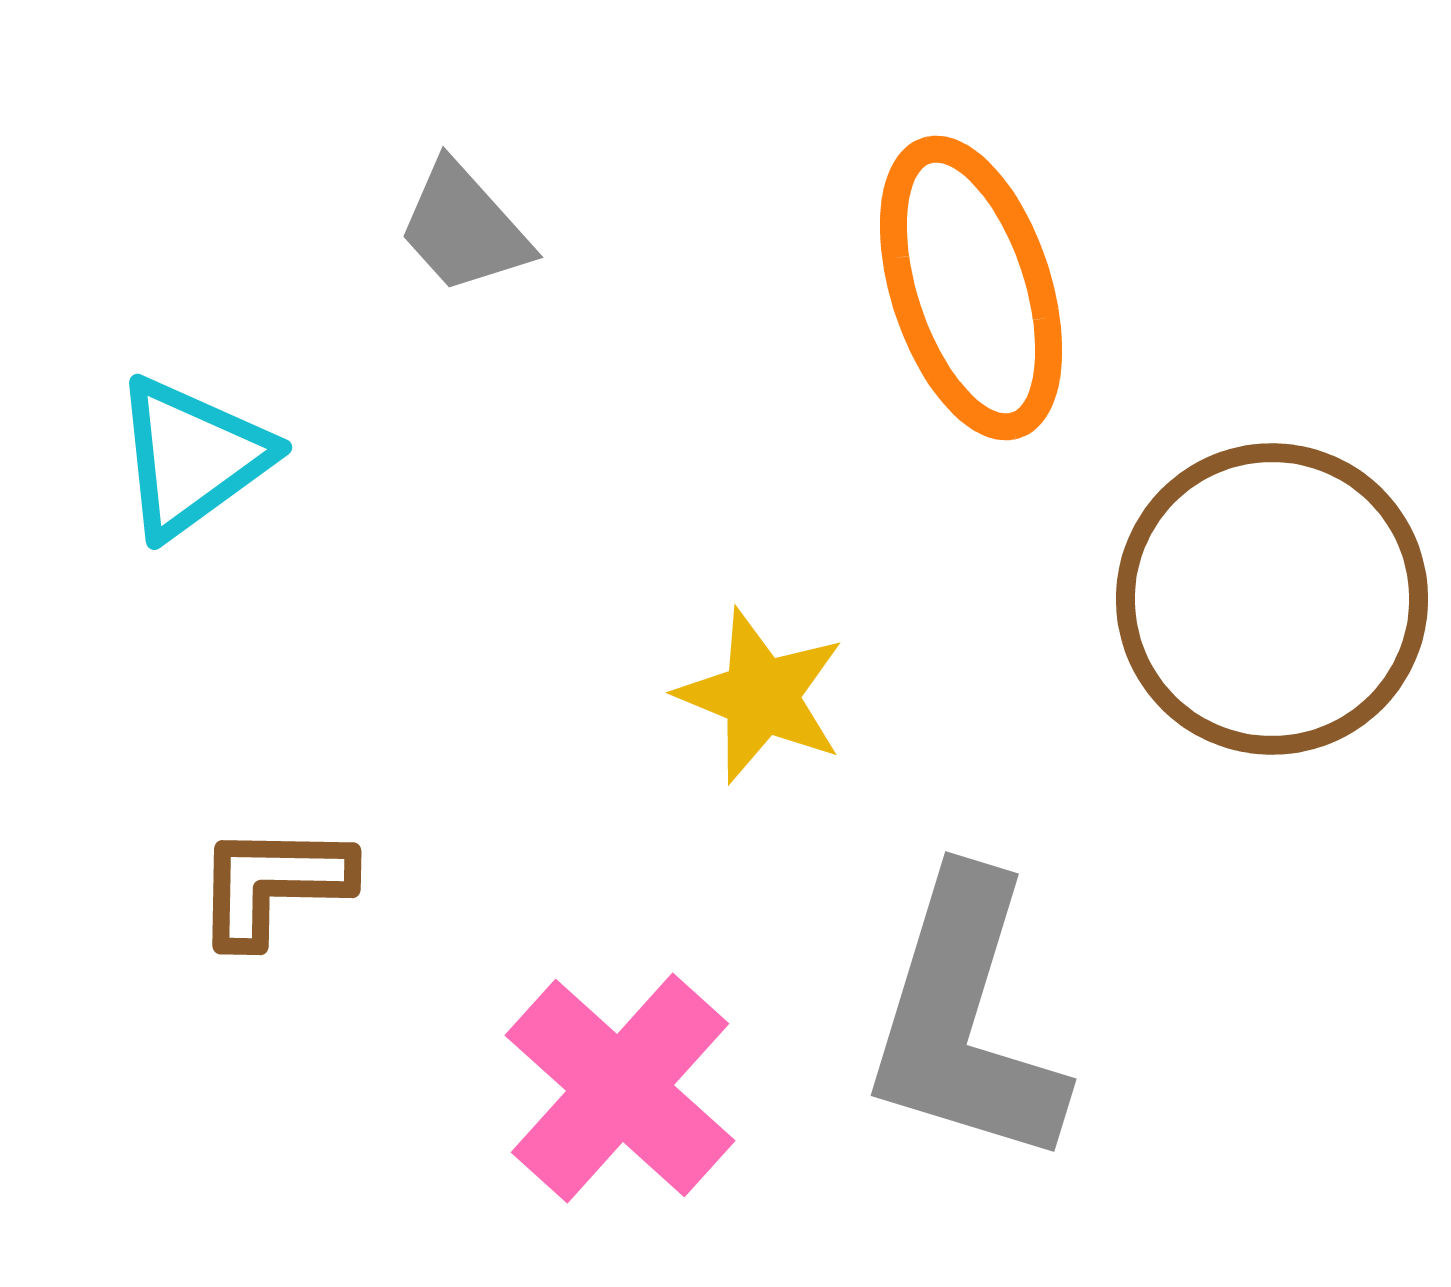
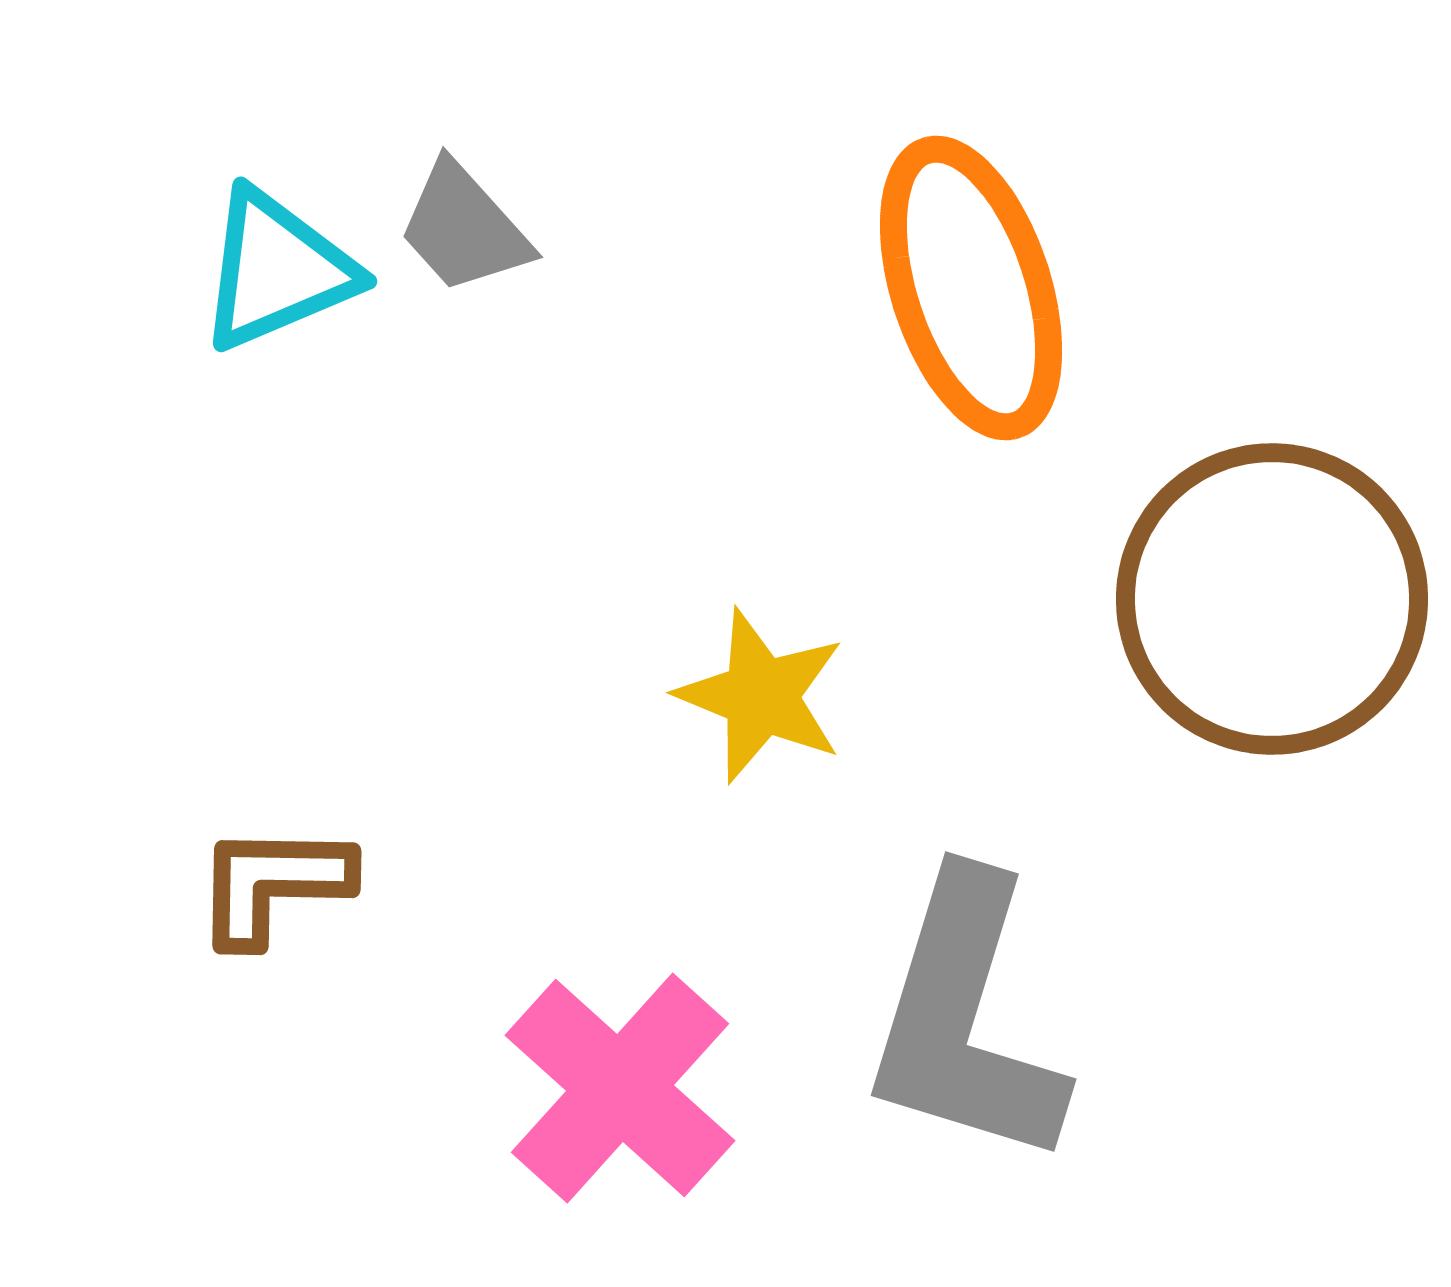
cyan triangle: moved 85 px right, 187 px up; rotated 13 degrees clockwise
